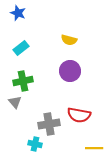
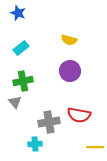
gray cross: moved 2 px up
cyan cross: rotated 16 degrees counterclockwise
yellow line: moved 1 px right, 1 px up
